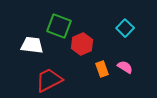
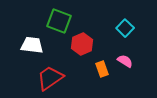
green square: moved 5 px up
pink semicircle: moved 6 px up
red trapezoid: moved 1 px right, 2 px up; rotated 8 degrees counterclockwise
